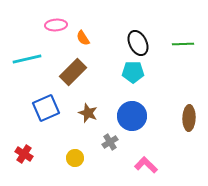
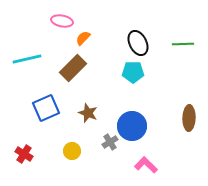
pink ellipse: moved 6 px right, 4 px up; rotated 15 degrees clockwise
orange semicircle: rotated 77 degrees clockwise
brown rectangle: moved 4 px up
blue circle: moved 10 px down
yellow circle: moved 3 px left, 7 px up
